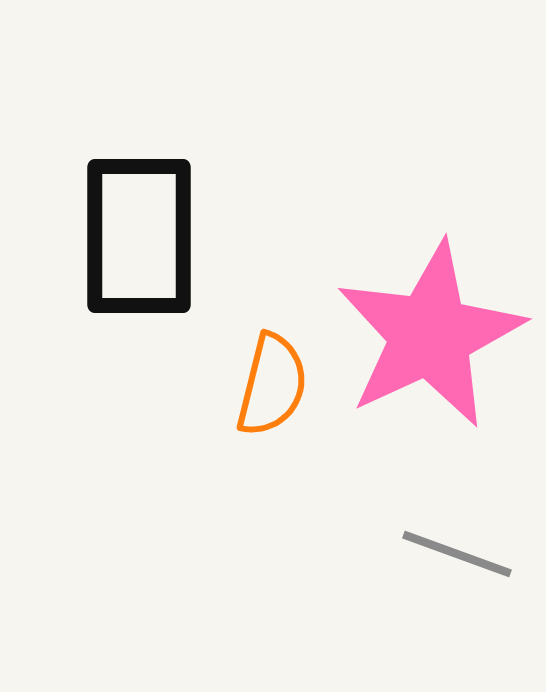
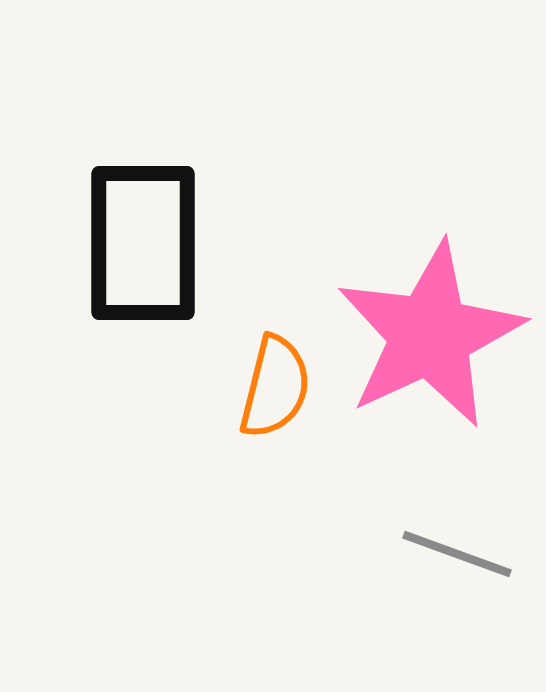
black rectangle: moved 4 px right, 7 px down
orange semicircle: moved 3 px right, 2 px down
